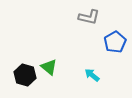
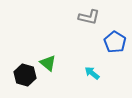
blue pentagon: rotated 10 degrees counterclockwise
green triangle: moved 1 px left, 4 px up
cyan arrow: moved 2 px up
